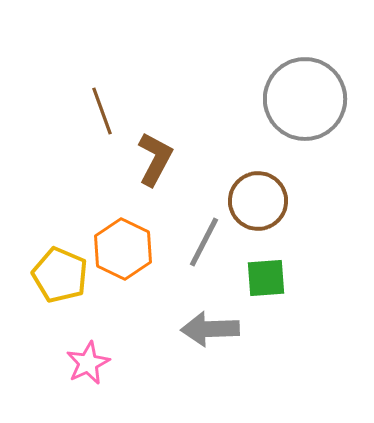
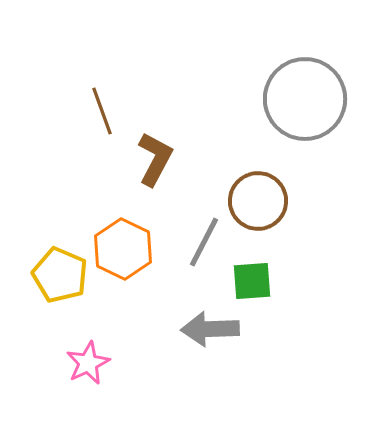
green square: moved 14 px left, 3 px down
